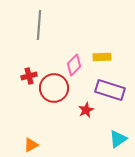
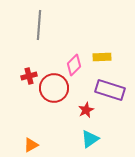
cyan triangle: moved 28 px left
